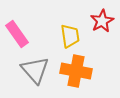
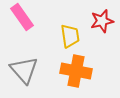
red star: rotated 15 degrees clockwise
pink rectangle: moved 5 px right, 17 px up
gray triangle: moved 11 px left
